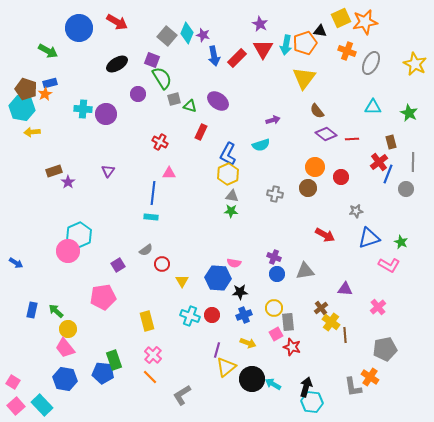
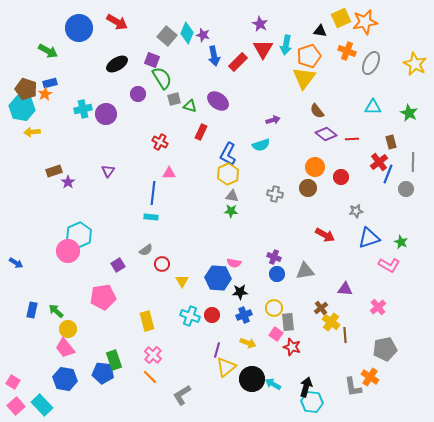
orange pentagon at (305, 43): moved 4 px right, 13 px down
red rectangle at (237, 58): moved 1 px right, 4 px down
cyan cross at (83, 109): rotated 18 degrees counterclockwise
pink square at (276, 334): rotated 24 degrees counterclockwise
